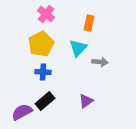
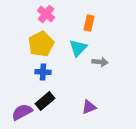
purple triangle: moved 3 px right, 6 px down; rotated 14 degrees clockwise
